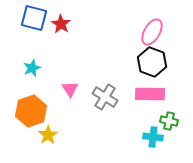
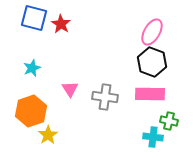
gray cross: rotated 25 degrees counterclockwise
